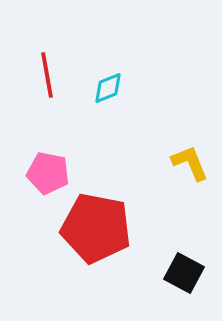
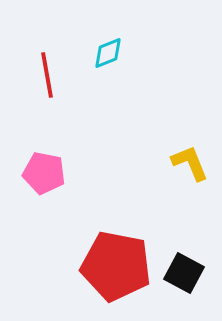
cyan diamond: moved 35 px up
pink pentagon: moved 4 px left
red pentagon: moved 20 px right, 38 px down
